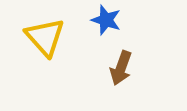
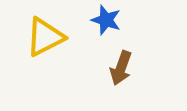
yellow triangle: rotated 45 degrees clockwise
